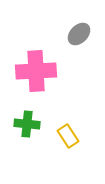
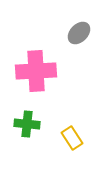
gray ellipse: moved 1 px up
yellow rectangle: moved 4 px right, 2 px down
